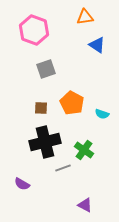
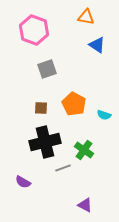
orange triangle: moved 1 px right; rotated 18 degrees clockwise
gray square: moved 1 px right
orange pentagon: moved 2 px right, 1 px down
cyan semicircle: moved 2 px right, 1 px down
purple semicircle: moved 1 px right, 2 px up
